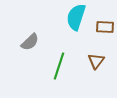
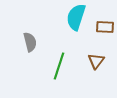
gray semicircle: rotated 60 degrees counterclockwise
